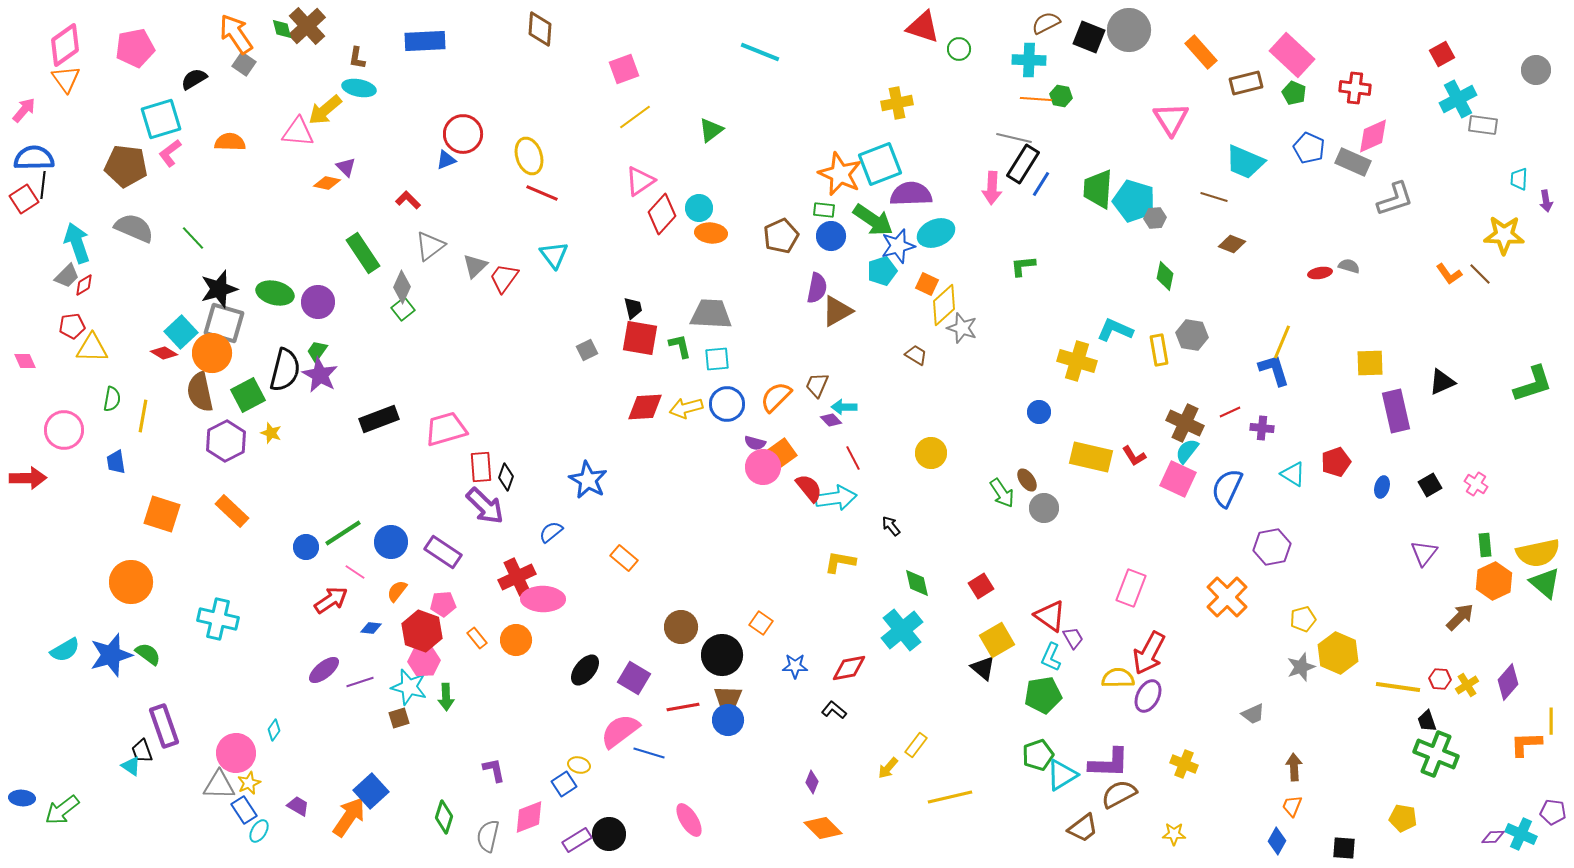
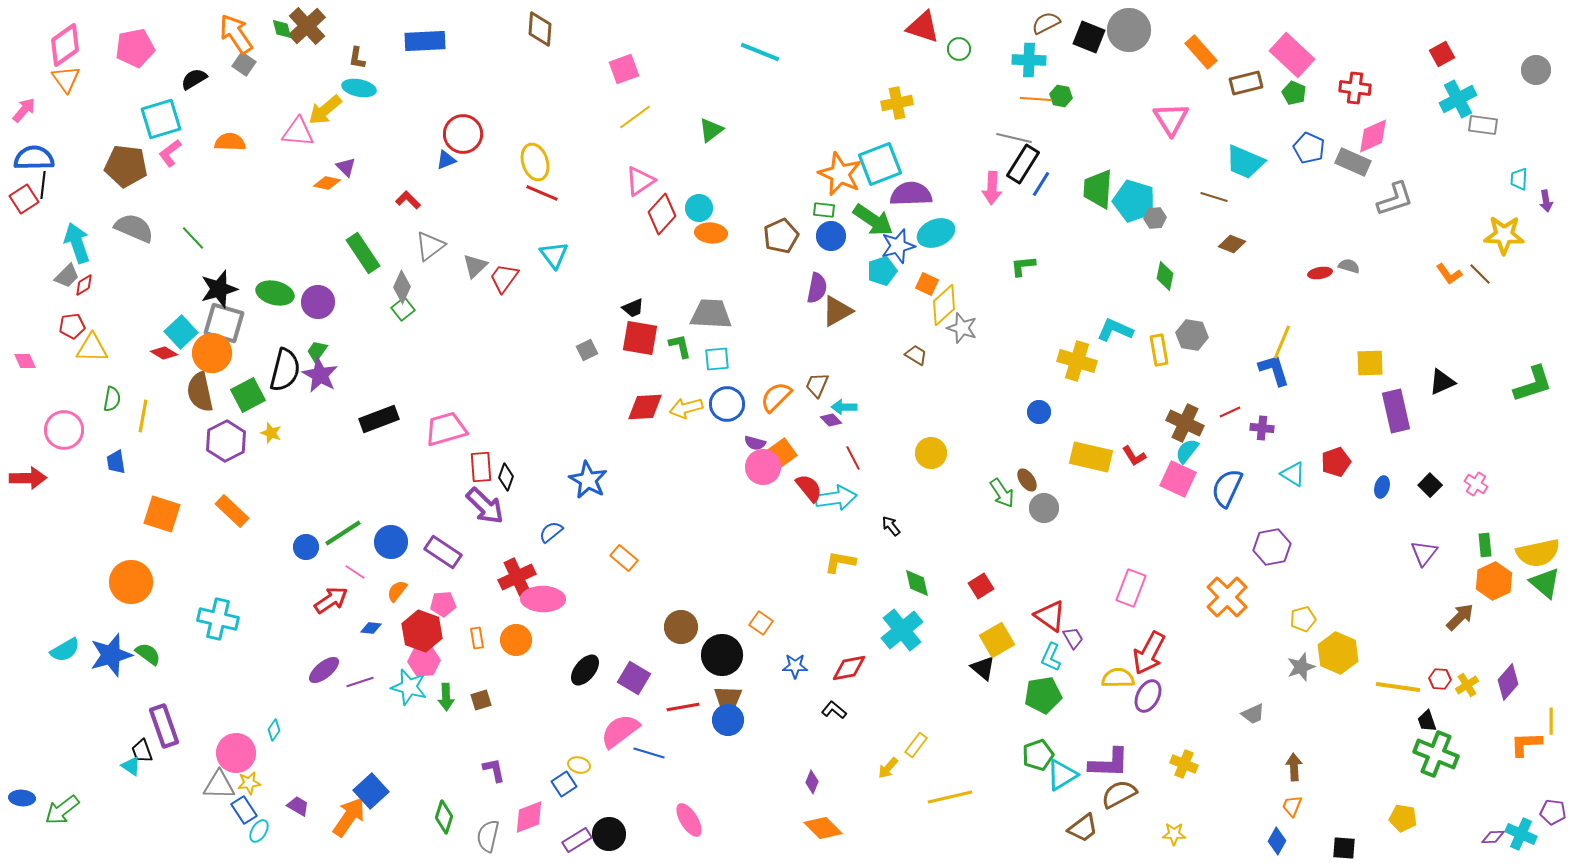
yellow ellipse at (529, 156): moved 6 px right, 6 px down
black trapezoid at (633, 308): rotated 80 degrees clockwise
black square at (1430, 485): rotated 15 degrees counterclockwise
orange rectangle at (477, 638): rotated 30 degrees clockwise
brown square at (399, 718): moved 82 px right, 18 px up
yellow star at (249, 783): rotated 15 degrees clockwise
